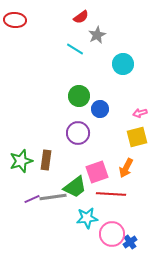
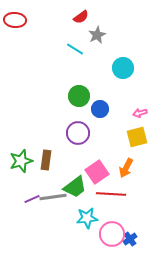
cyan circle: moved 4 px down
pink square: rotated 15 degrees counterclockwise
blue cross: moved 3 px up
